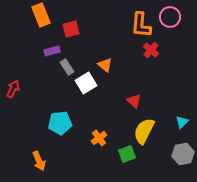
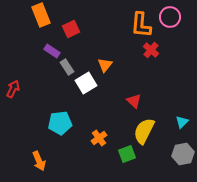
red square: rotated 12 degrees counterclockwise
purple rectangle: rotated 49 degrees clockwise
orange triangle: rotated 28 degrees clockwise
